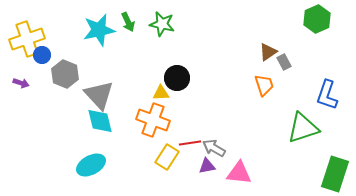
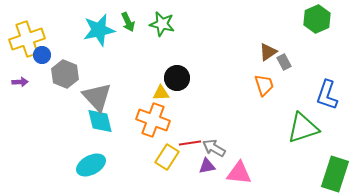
purple arrow: moved 1 px left, 1 px up; rotated 21 degrees counterclockwise
gray triangle: moved 2 px left, 2 px down
